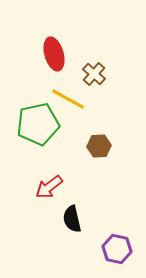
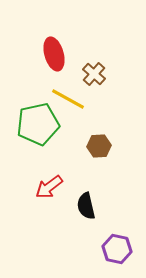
black semicircle: moved 14 px right, 13 px up
